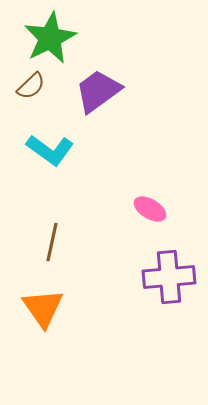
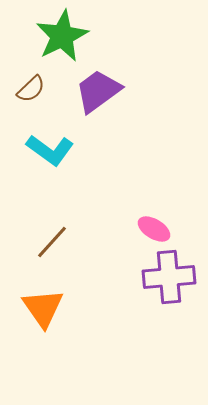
green star: moved 12 px right, 2 px up
brown semicircle: moved 3 px down
pink ellipse: moved 4 px right, 20 px down
brown line: rotated 30 degrees clockwise
